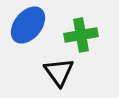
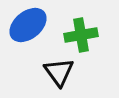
blue ellipse: rotated 12 degrees clockwise
